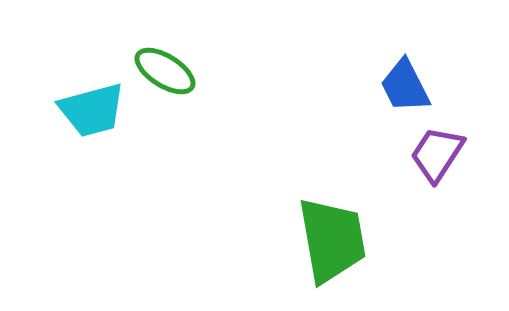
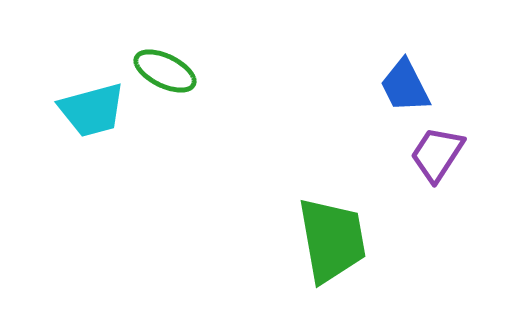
green ellipse: rotated 6 degrees counterclockwise
